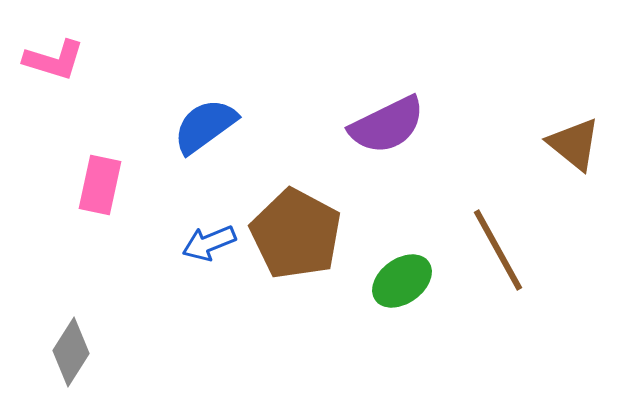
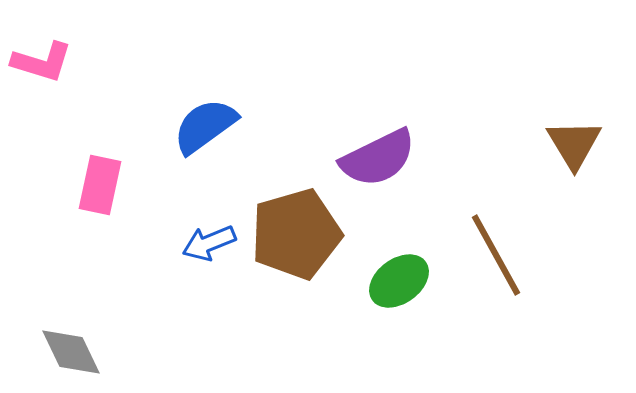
pink L-shape: moved 12 px left, 2 px down
purple semicircle: moved 9 px left, 33 px down
brown triangle: rotated 20 degrees clockwise
brown pentagon: rotated 28 degrees clockwise
brown line: moved 2 px left, 5 px down
green ellipse: moved 3 px left
gray diamond: rotated 58 degrees counterclockwise
